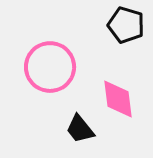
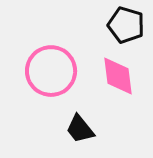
pink circle: moved 1 px right, 4 px down
pink diamond: moved 23 px up
